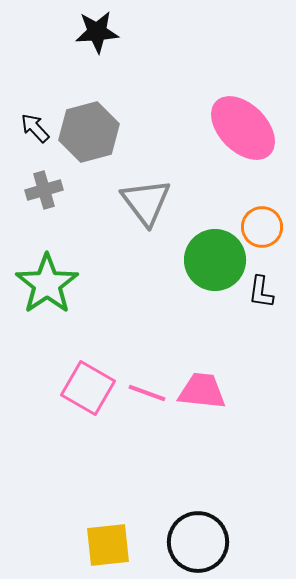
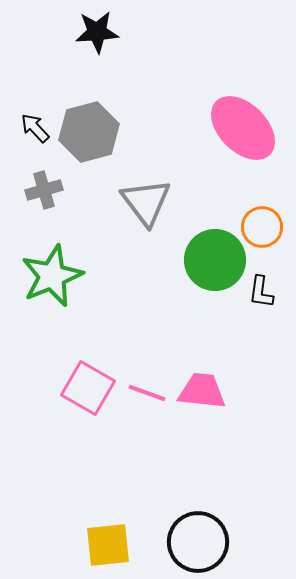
green star: moved 5 px right, 8 px up; rotated 12 degrees clockwise
